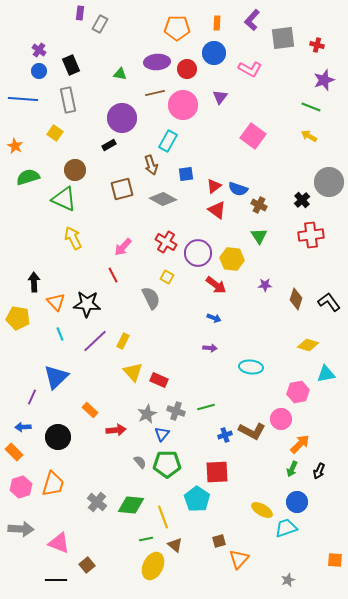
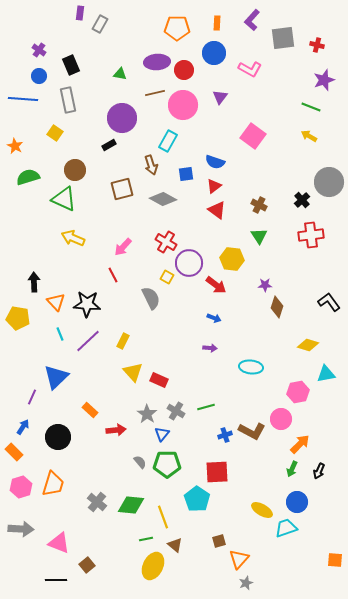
red circle at (187, 69): moved 3 px left, 1 px down
blue circle at (39, 71): moved 5 px down
blue semicircle at (238, 189): moved 23 px left, 27 px up
yellow arrow at (73, 238): rotated 40 degrees counterclockwise
purple circle at (198, 253): moved 9 px left, 10 px down
brown diamond at (296, 299): moved 19 px left, 8 px down
purple line at (95, 341): moved 7 px left
gray cross at (176, 411): rotated 12 degrees clockwise
gray star at (147, 414): rotated 12 degrees counterclockwise
blue arrow at (23, 427): rotated 126 degrees clockwise
gray star at (288, 580): moved 42 px left, 3 px down
